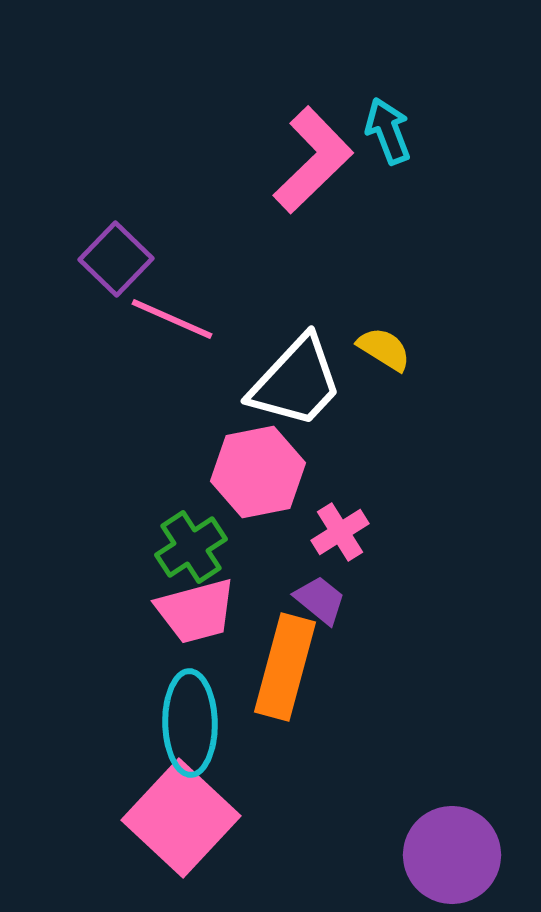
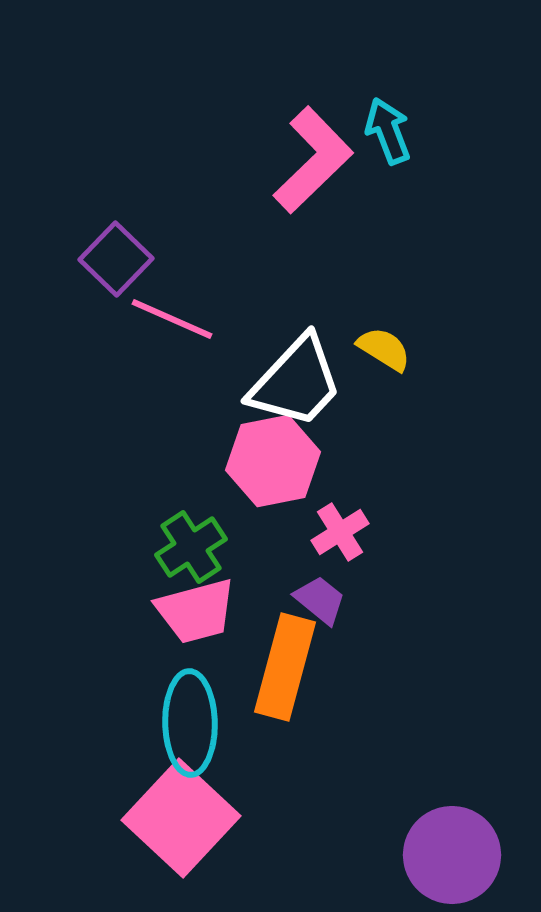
pink hexagon: moved 15 px right, 11 px up
